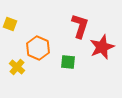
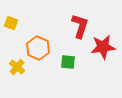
yellow square: moved 1 px right, 1 px up
red star: moved 1 px right; rotated 15 degrees clockwise
